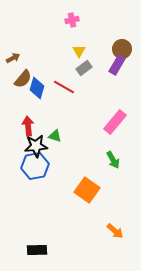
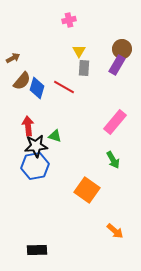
pink cross: moved 3 px left
gray rectangle: rotated 49 degrees counterclockwise
brown semicircle: moved 1 px left, 2 px down
